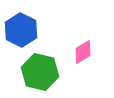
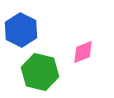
pink diamond: rotated 10 degrees clockwise
